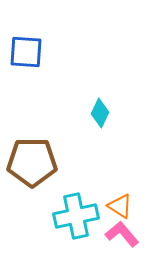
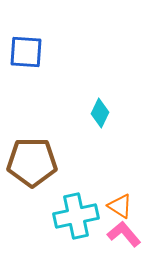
pink L-shape: moved 2 px right
